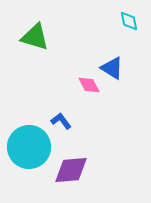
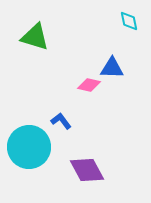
blue triangle: rotated 30 degrees counterclockwise
pink diamond: rotated 50 degrees counterclockwise
purple diamond: moved 16 px right; rotated 66 degrees clockwise
